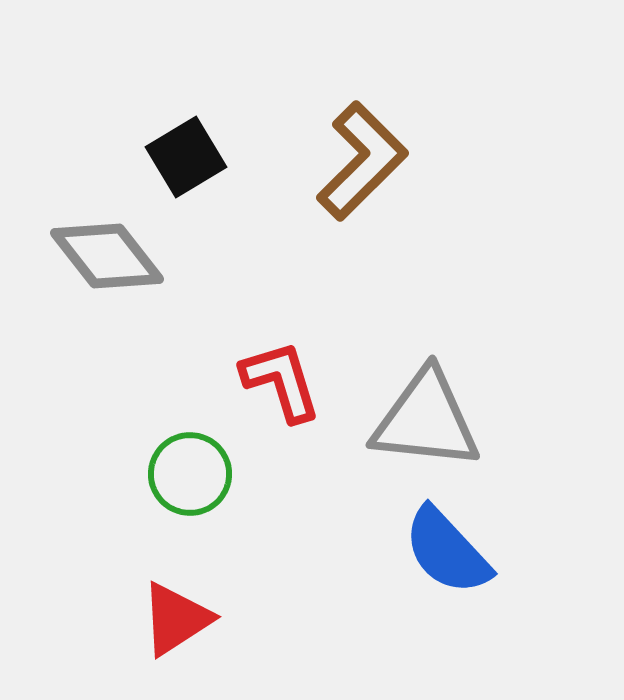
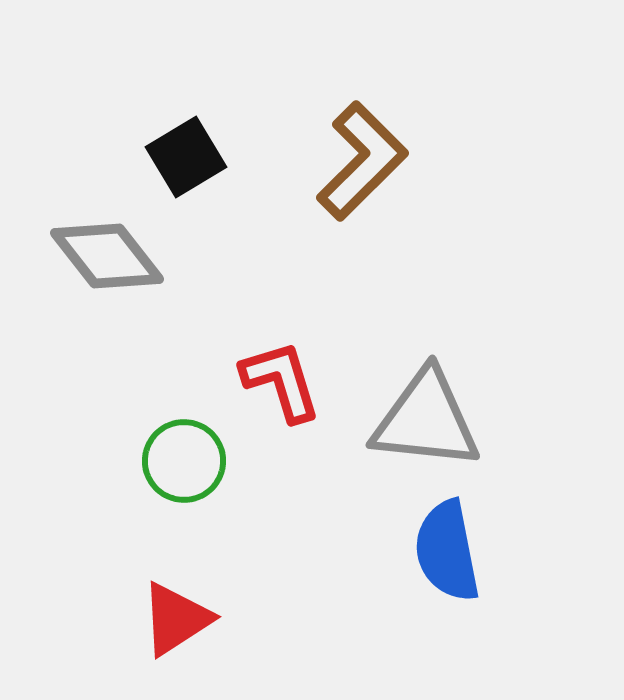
green circle: moved 6 px left, 13 px up
blue semicircle: rotated 32 degrees clockwise
